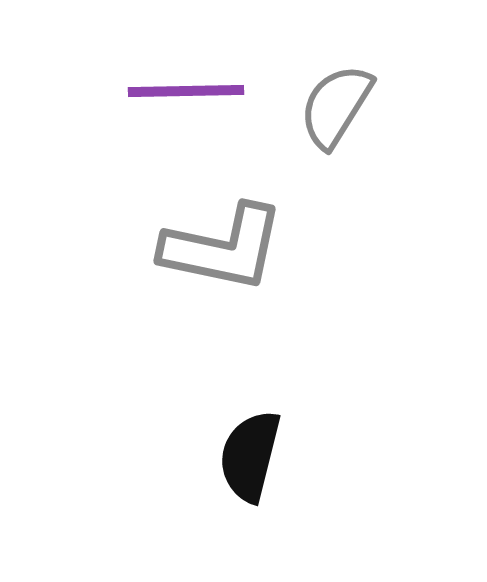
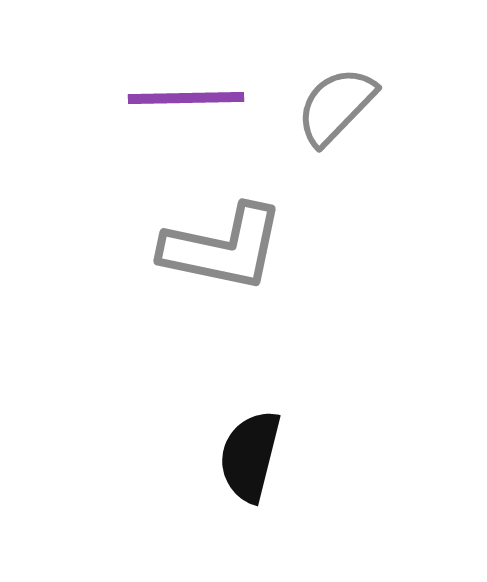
purple line: moved 7 px down
gray semicircle: rotated 12 degrees clockwise
